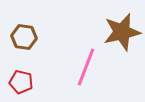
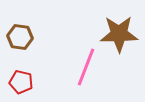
brown star: moved 3 px left, 2 px down; rotated 12 degrees clockwise
brown hexagon: moved 4 px left
